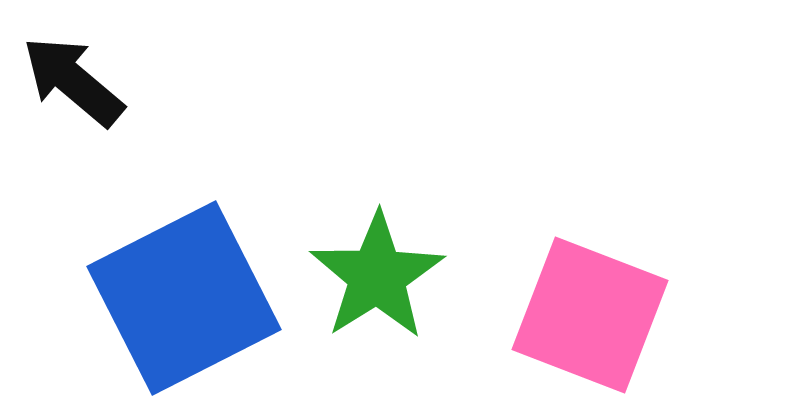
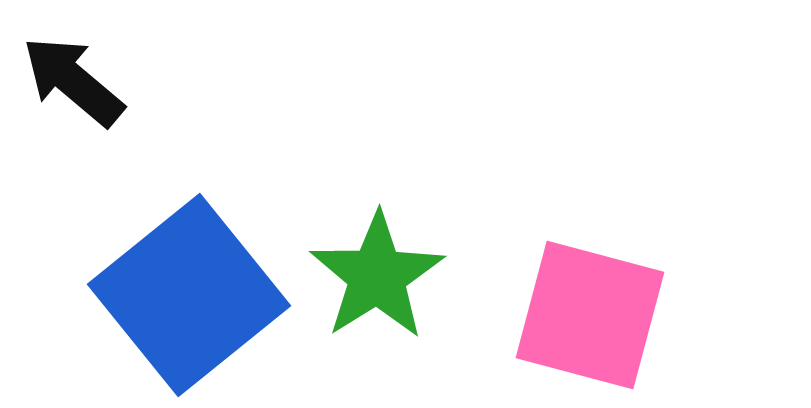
blue square: moved 5 px right, 3 px up; rotated 12 degrees counterclockwise
pink square: rotated 6 degrees counterclockwise
